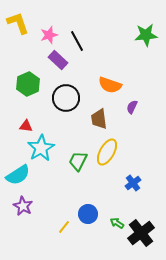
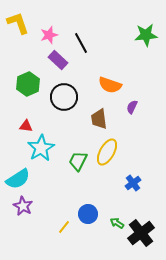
black line: moved 4 px right, 2 px down
black circle: moved 2 px left, 1 px up
cyan semicircle: moved 4 px down
